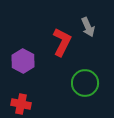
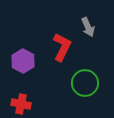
red L-shape: moved 5 px down
